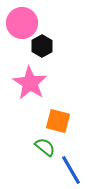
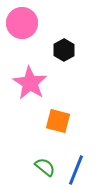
black hexagon: moved 22 px right, 4 px down
green semicircle: moved 20 px down
blue line: moved 5 px right; rotated 52 degrees clockwise
